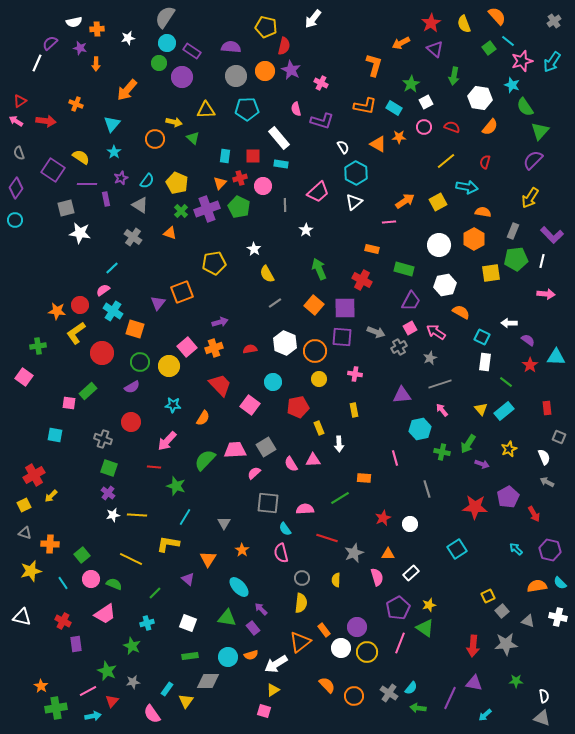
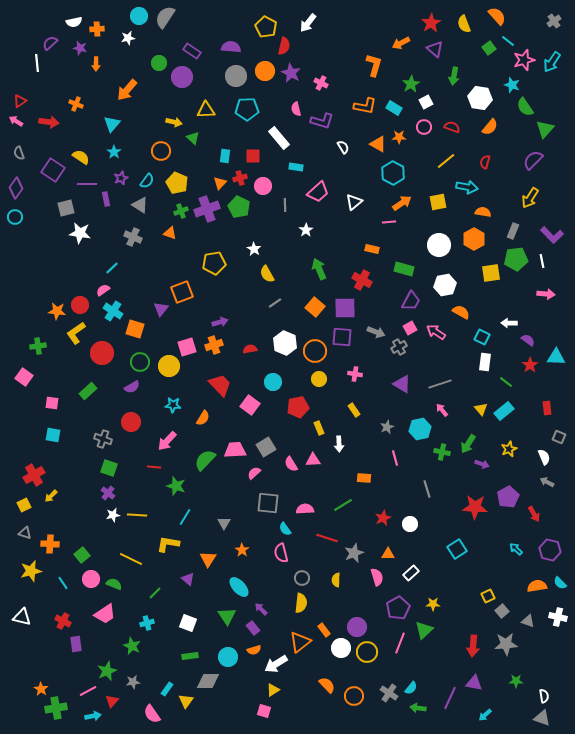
white arrow at (313, 19): moved 5 px left, 4 px down
yellow pentagon at (266, 27): rotated 15 degrees clockwise
cyan circle at (167, 43): moved 28 px left, 27 px up
pink star at (522, 61): moved 2 px right, 1 px up
white line at (37, 63): rotated 30 degrees counterclockwise
purple star at (291, 70): moved 3 px down
red arrow at (46, 121): moved 3 px right, 1 px down
green triangle at (540, 131): moved 5 px right, 2 px up
orange circle at (155, 139): moved 6 px right, 12 px down
cyan rectangle at (281, 164): moved 15 px right, 3 px down
cyan hexagon at (356, 173): moved 37 px right
orange arrow at (405, 201): moved 3 px left, 2 px down
yellow square at (438, 202): rotated 18 degrees clockwise
green cross at (181, 211): rotated 24 degrees clockwise
cyan circle at (15, 220): moved 3 px up
gray cross at (133, 237): rotated 12 degrees counterclockwise
white line at (542, 261): rotated 24 degrees counterclockwise
purple triangle at (158, 303): moved 3 px right, 6 px down
orange square at (314, 305): moved 1 px right, 2 px down
pink square at (187, 347): rotated 24 degrees clockwise
orange cross at (214, 348): moved 3 px up
gray star at (430, 358): moved 43 px left, 69 px down
purple triangle at (402, 395): moved 11 px up; rotated 36 degrees clockwise
pink square at (69, 403): moved 17 px left
yellow rectangle at (354, 410): rotated 24 degrees counterclockwise
cyan square at (55, 435): moved 2 px left
green line at (340, 498): moved 3 px right, 7 px down
yellow star at (429, 605): moved 4 px right, 1 px up; rotated 16 degrees clockwise
green triangle at (227, 618): moved 2 px up; rotated 48 degrees clockwise
green triangle at (425, 628): moved 1 px left, 2 px down; rotated 42 degrees clockwise
orange semicircle at (251, 655): moved 3 px right, 5 px up
green star at (107, 671): rotated 24 degrees clockwise
orange star at (41, 686): moved 3 px down
